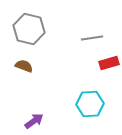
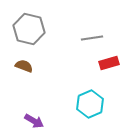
cyan hexagon: rotated 20 degrees counterclockwise
purple arrow: rotated 66 degrees clockwise
